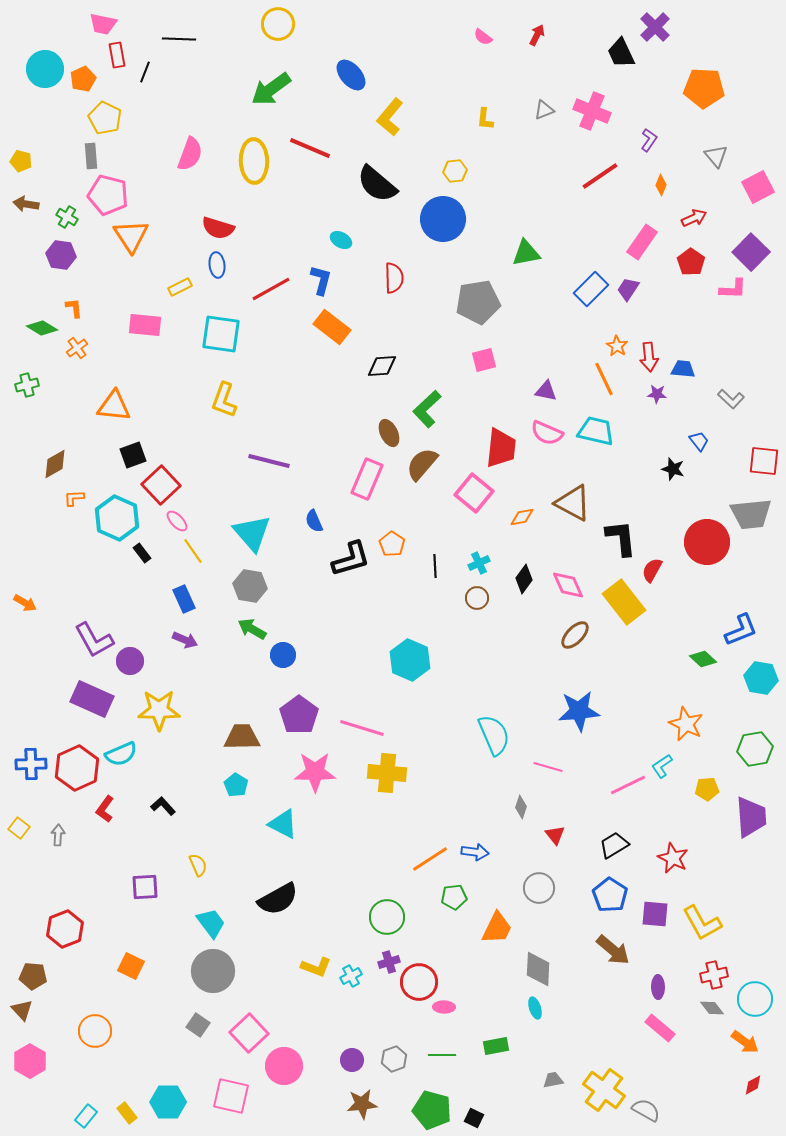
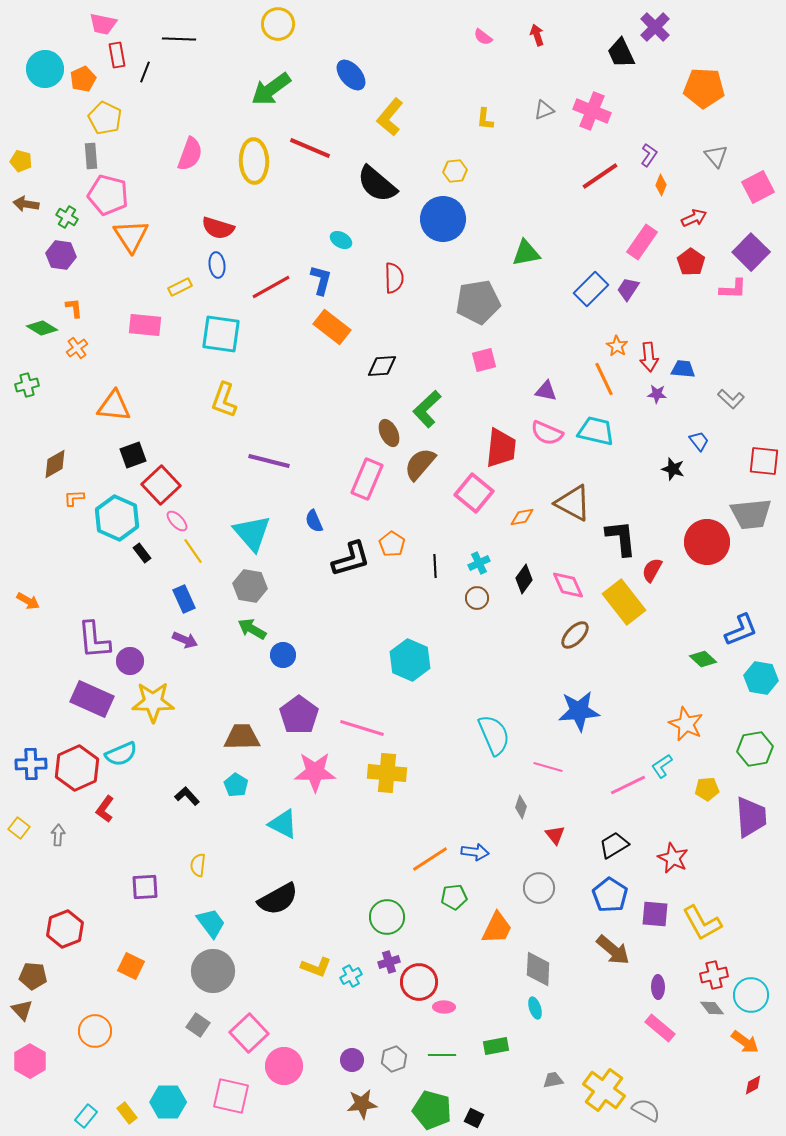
red arrow at (537, 35): rotated 45 degrees counterclockwise
purple L-shape at (649, 140): moved 15 px down
red line at (271, 289): moved 2 px up
brown semicircle at (422, 464): moved 2 px left
orange arrow at (25, 603): moved 3 px right, 2 px up
purple L-shape at (94, 640): rotated 24 degrees clockwise
yellow star at (159, 710): moved 6 px left, 8 px up
black L-shape at (163, 806): moved 24 px right, 10 px up
yellow semicircle at (198, 865): rotated 150 degrees counterclockwise
cyan circle at (755, 999): moved 4 px left, 4 px up
